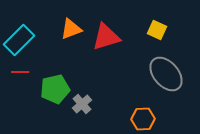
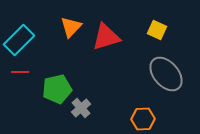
orange triangle: moved 2 px up; rotated 25 degrees counterclockwise
green pentagon: moved 2 px right
gray cross: moved 1 px left, 4 px down
